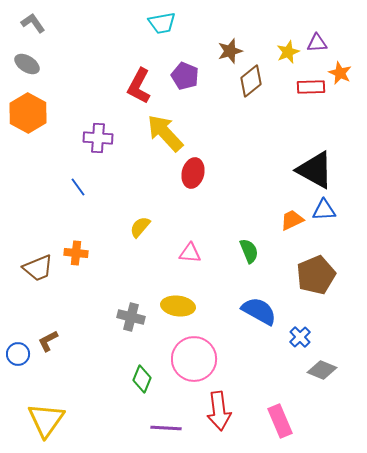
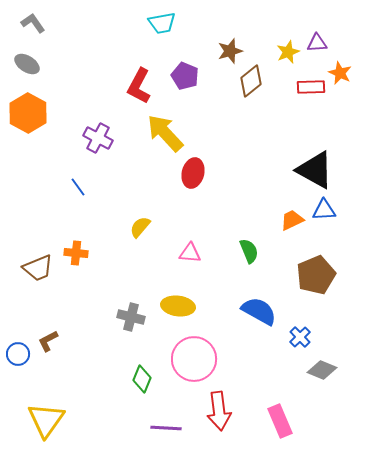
purple cross: rotated 24 degrees clockwise
